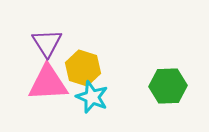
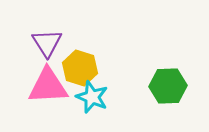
yellow hexagon: moved 3 px left
pink triangle: moved 3 px down
